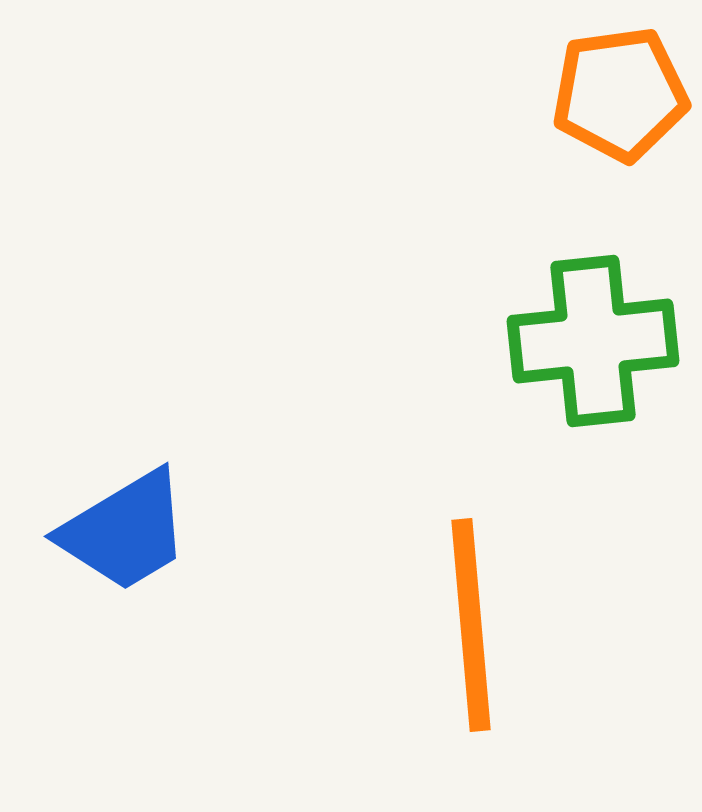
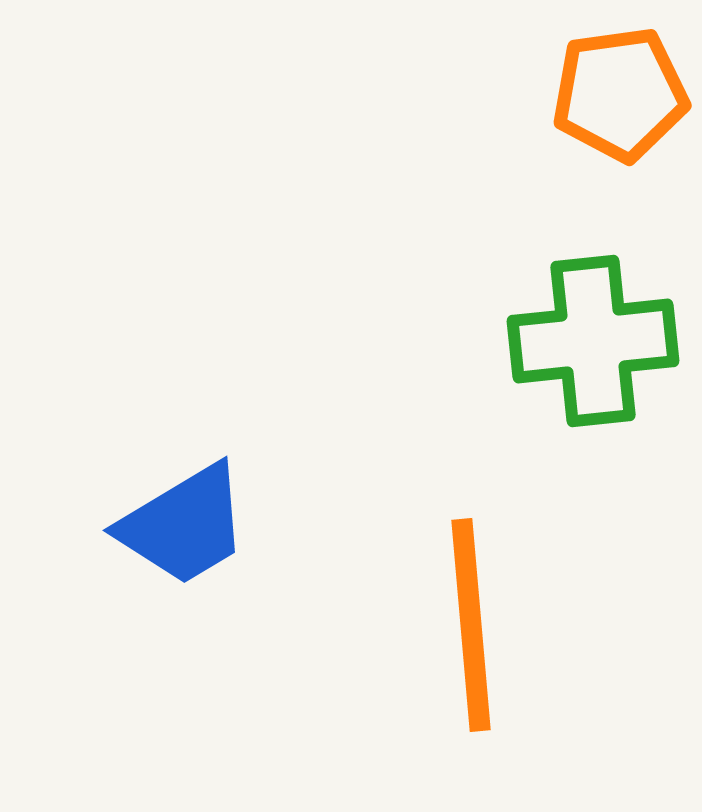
blue trapezoid: moved 59 px right, 6 px up
